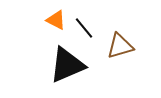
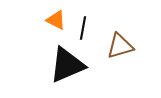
black line: moved 1 px left; rotated 50 degrees clockwise
